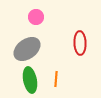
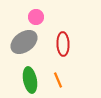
red ellipse: moved 17 px left, 1 px down
gray ellipse: moved 3 px left, 7 px up
orange line: moved 2 px right, 1 px down; rotated 28 degrees counterclockwise
